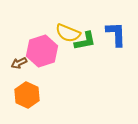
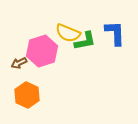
blue L-shape: moved 1 px left, 1 px up
